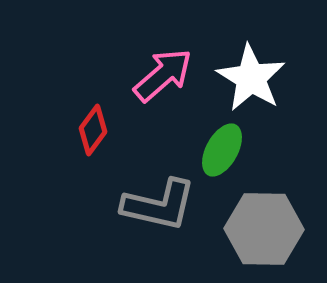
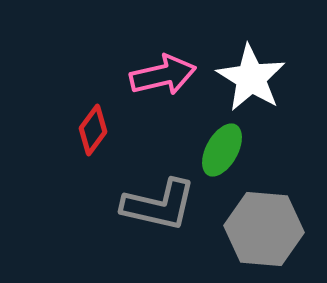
pink arrow: rotated 28 degrees clockwise
gray hexagon: rotated 4 degrees clockwise
